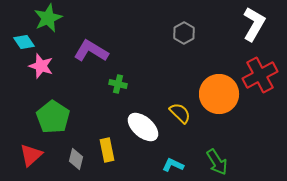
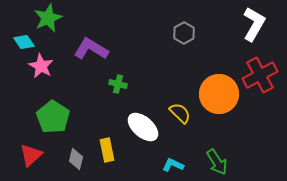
purple L-shape: moved 2 px up
pink star: rotated 10 degrees clockwise
